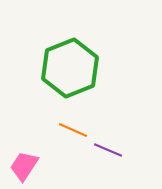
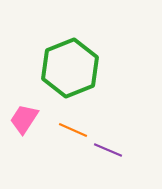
pink trapezoid: moved 47 px up
